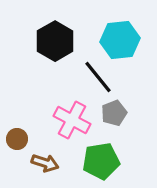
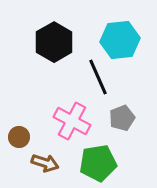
black hexagon: moved 1 px left, 1 px down
black line: rotated 15 degrees clockwise
gray pentagon: moved 8 px right, 5 px down
pink cross: moved 1 px down
brown circle: moved 2 px right, 2 px up
green pentagon: moved 3 px left, 2 px down
